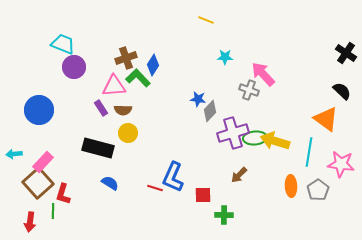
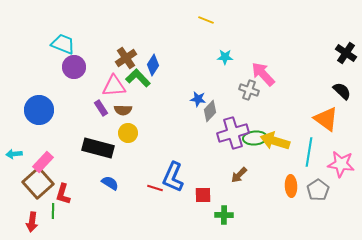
brown cross: rotated 15 degrees counterclockwise
red arrow: moved 2 px right
